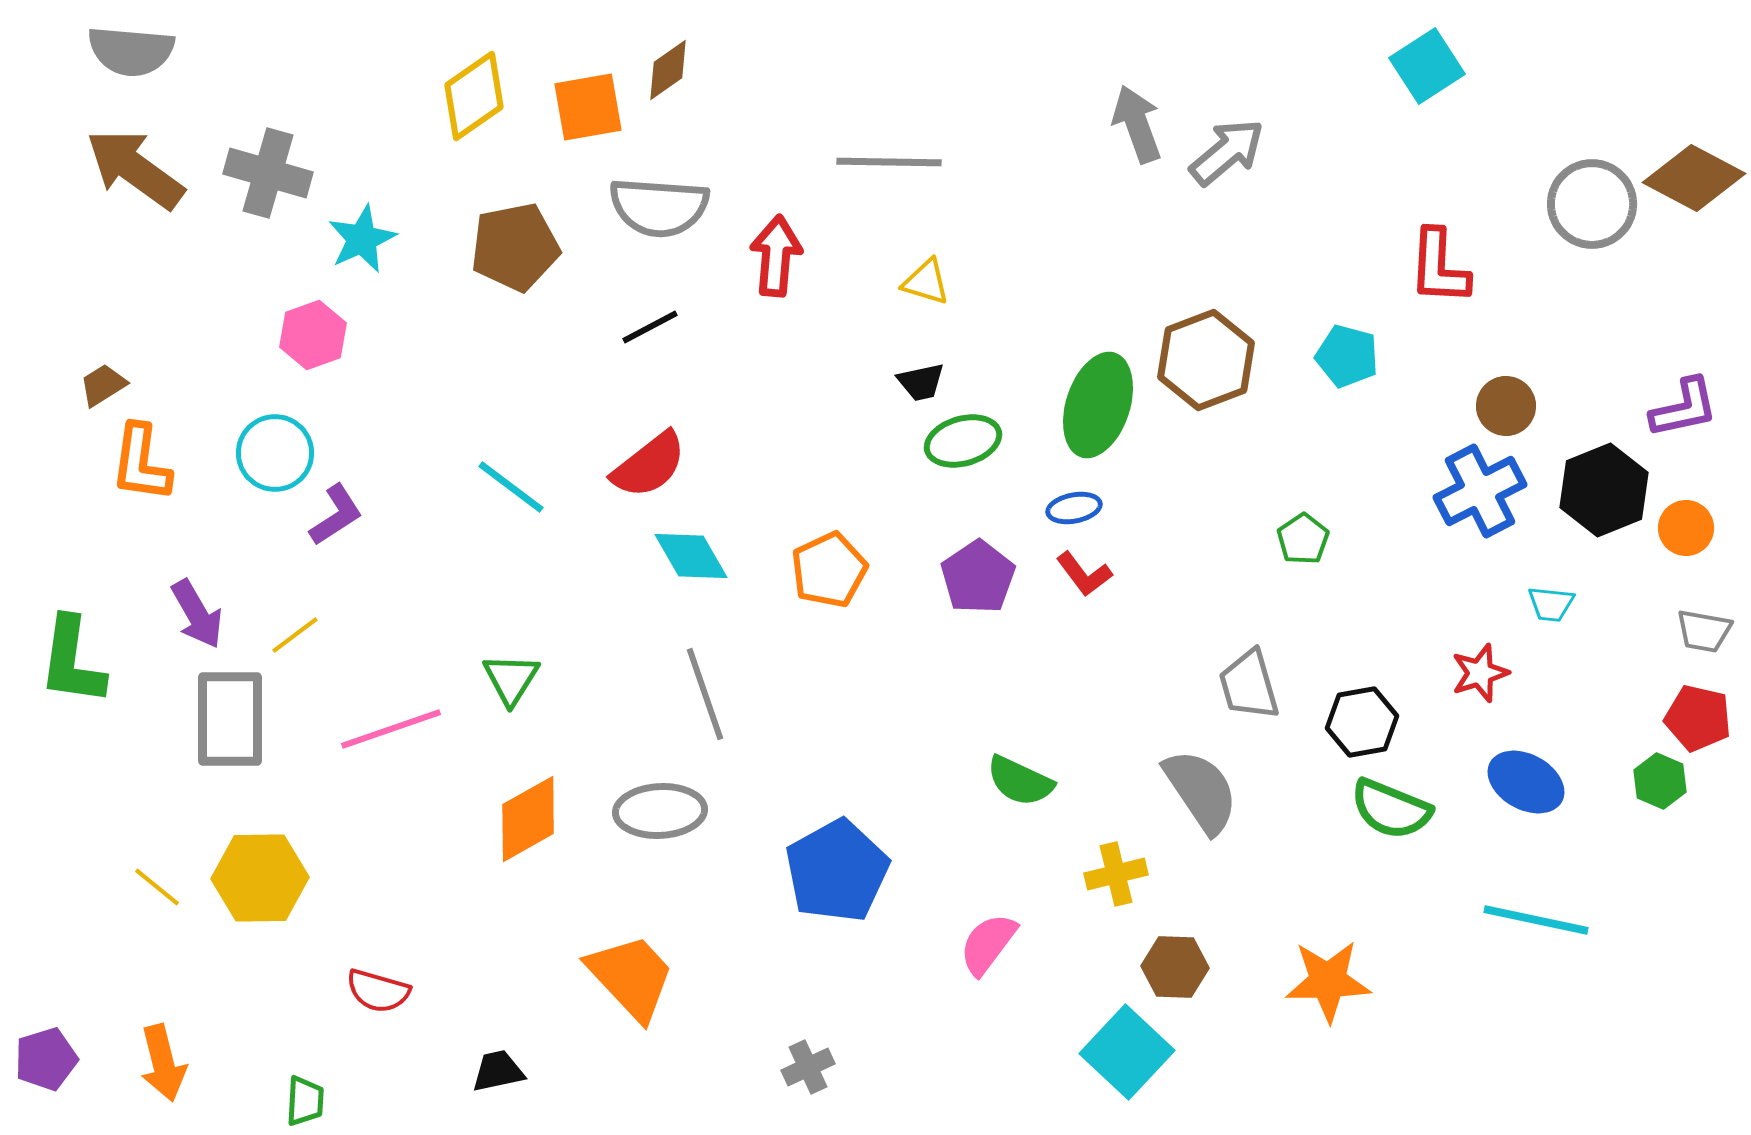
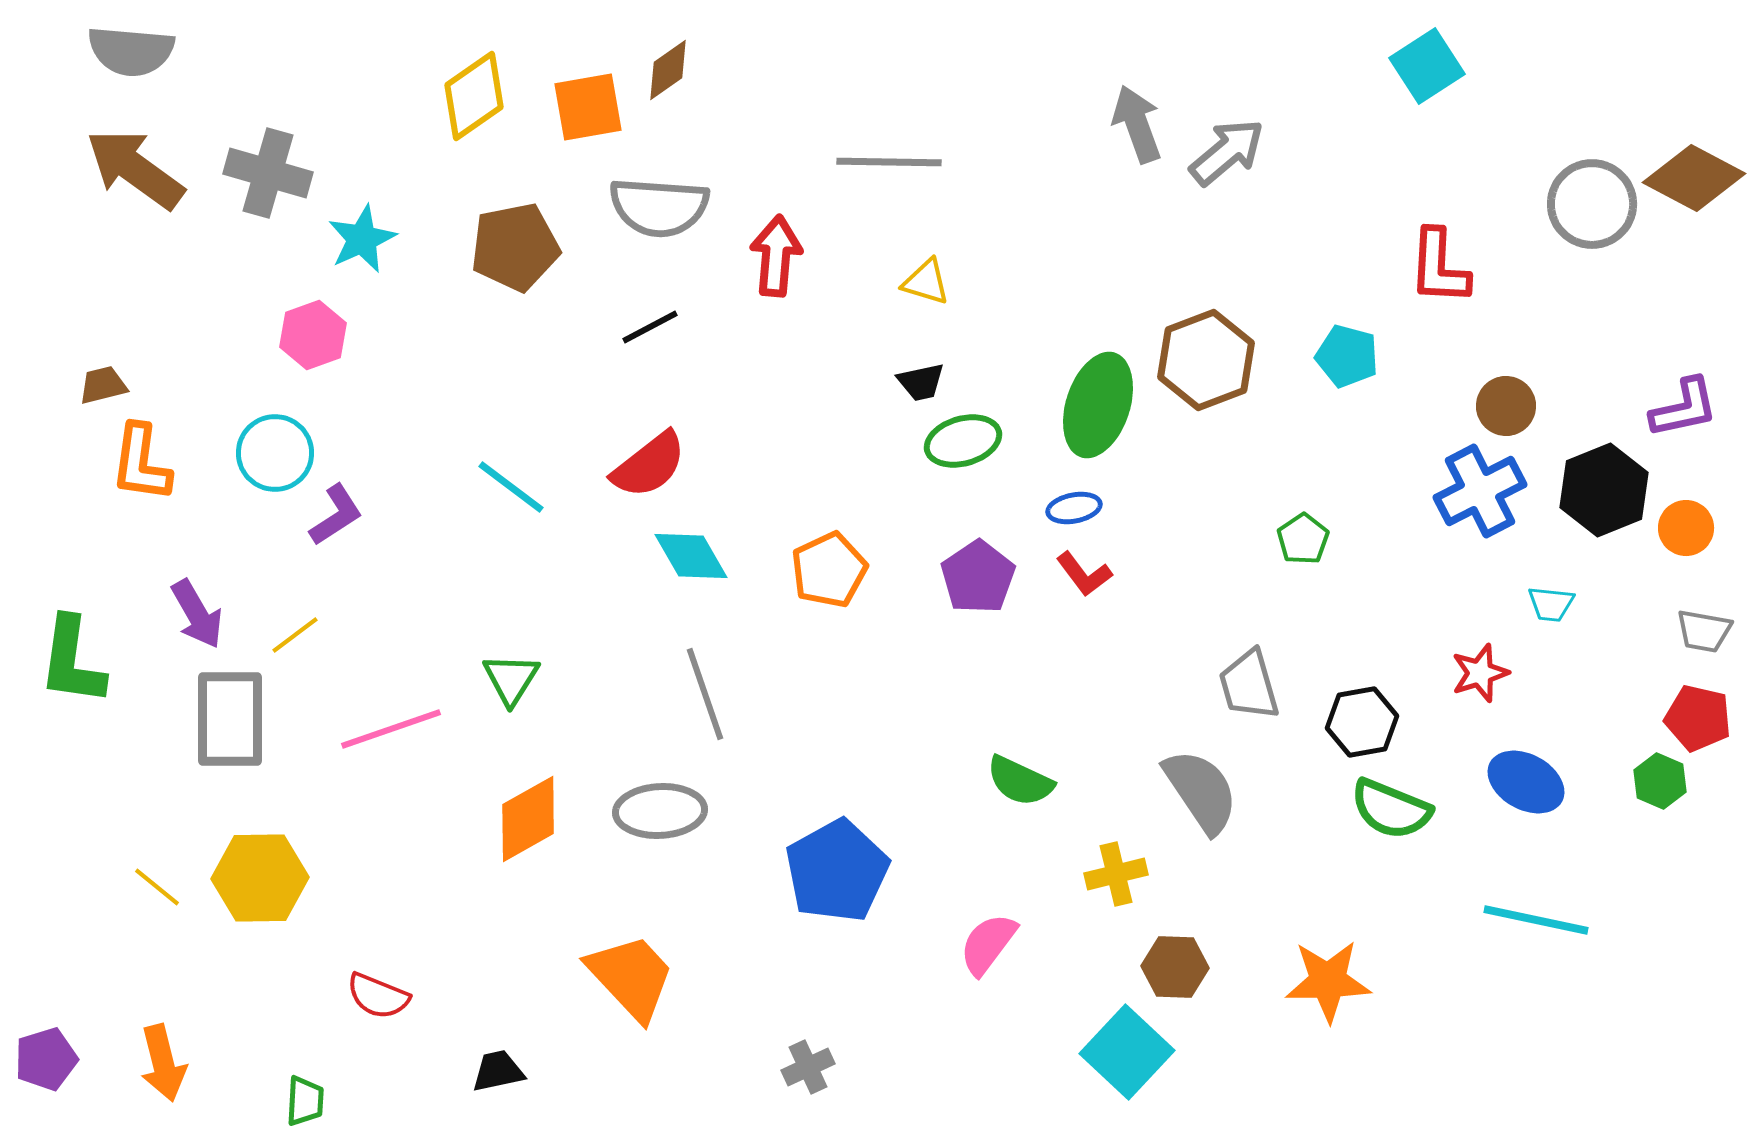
brown trapezoid at (103, 385): rotated 18 degrees clockwise
red semicircle at (378, 991): moved 5 px down; rotated 6 degrees clockwise
